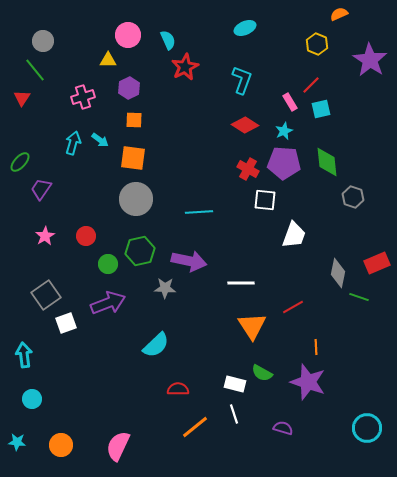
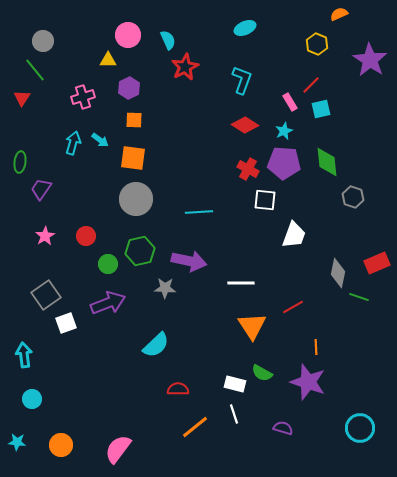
green ellipse at (20, 162): rotated 35 degrees counterclockwise
cyan circle at (367, 428): moved 7 px left
pink semicircle at (118, 446): moved 3 px down; rotated 12 degrees clockwise
